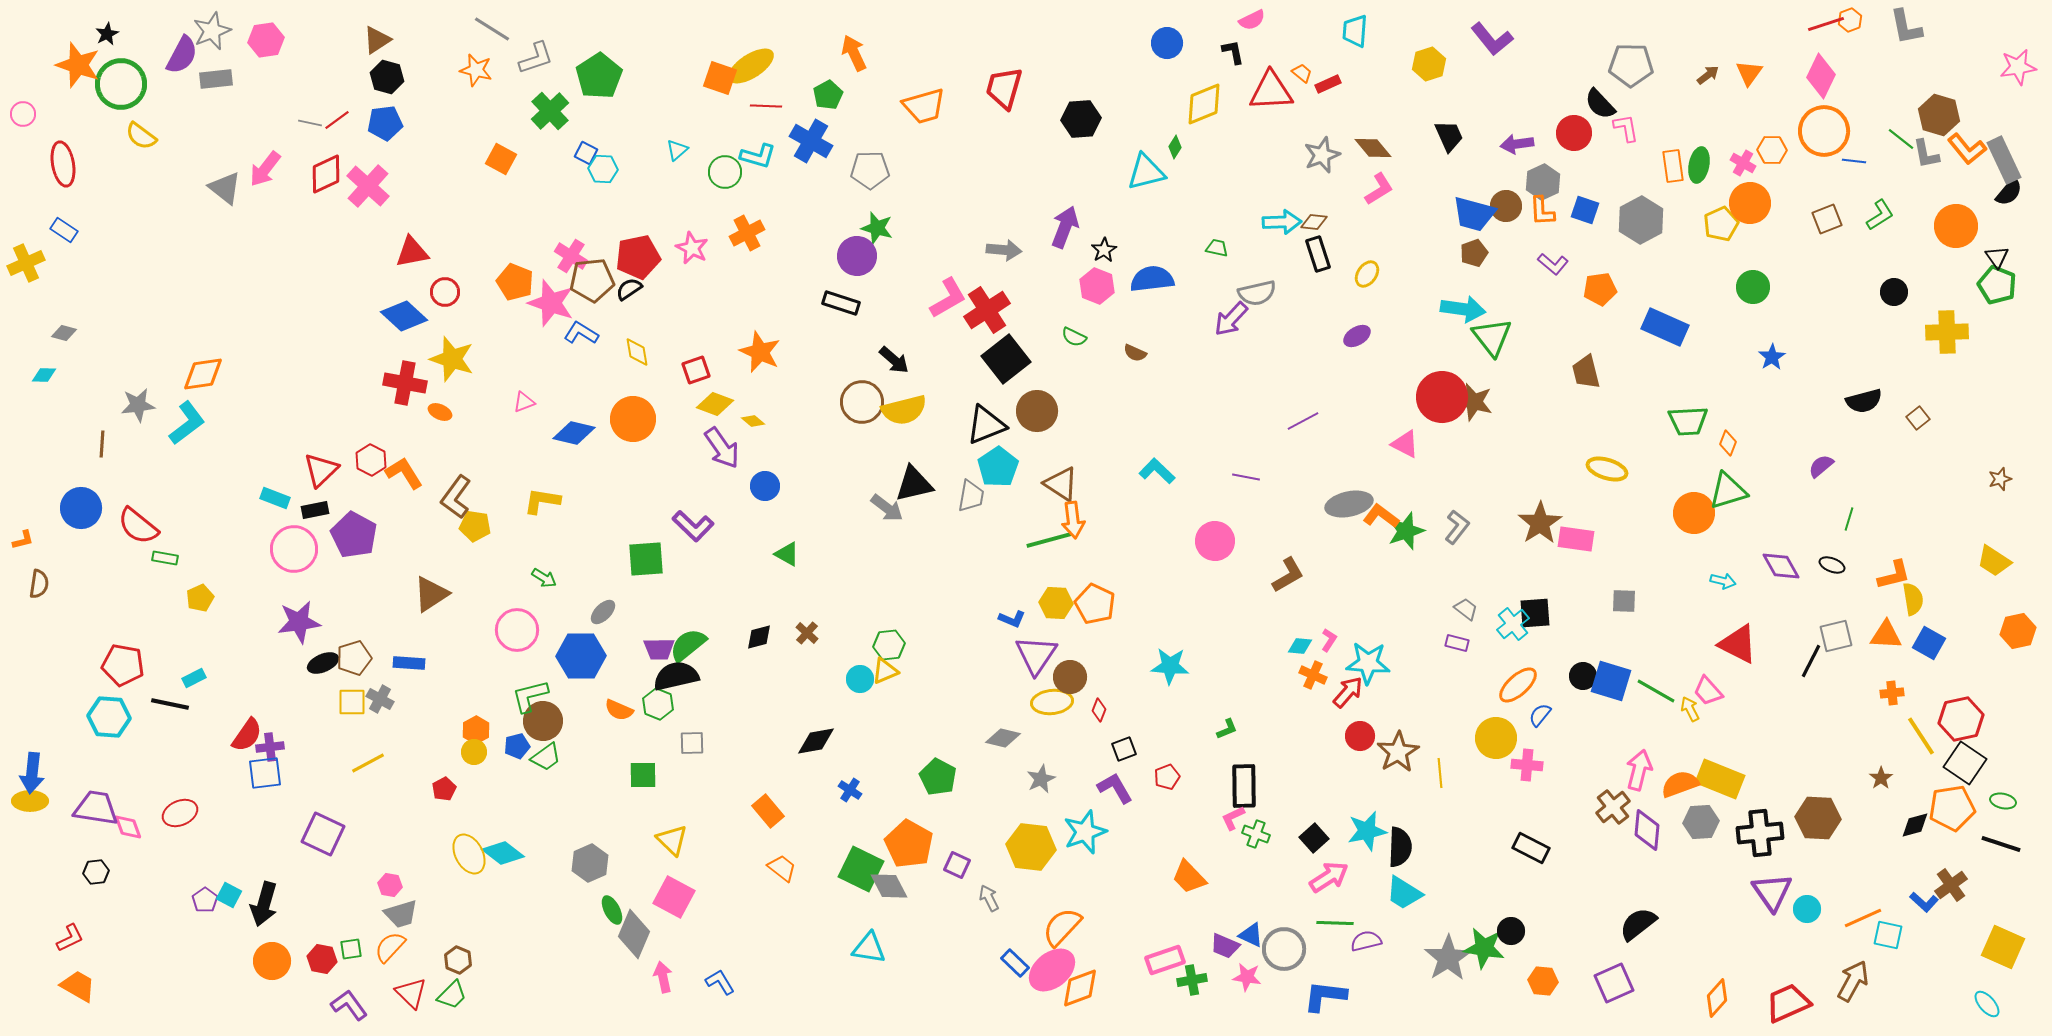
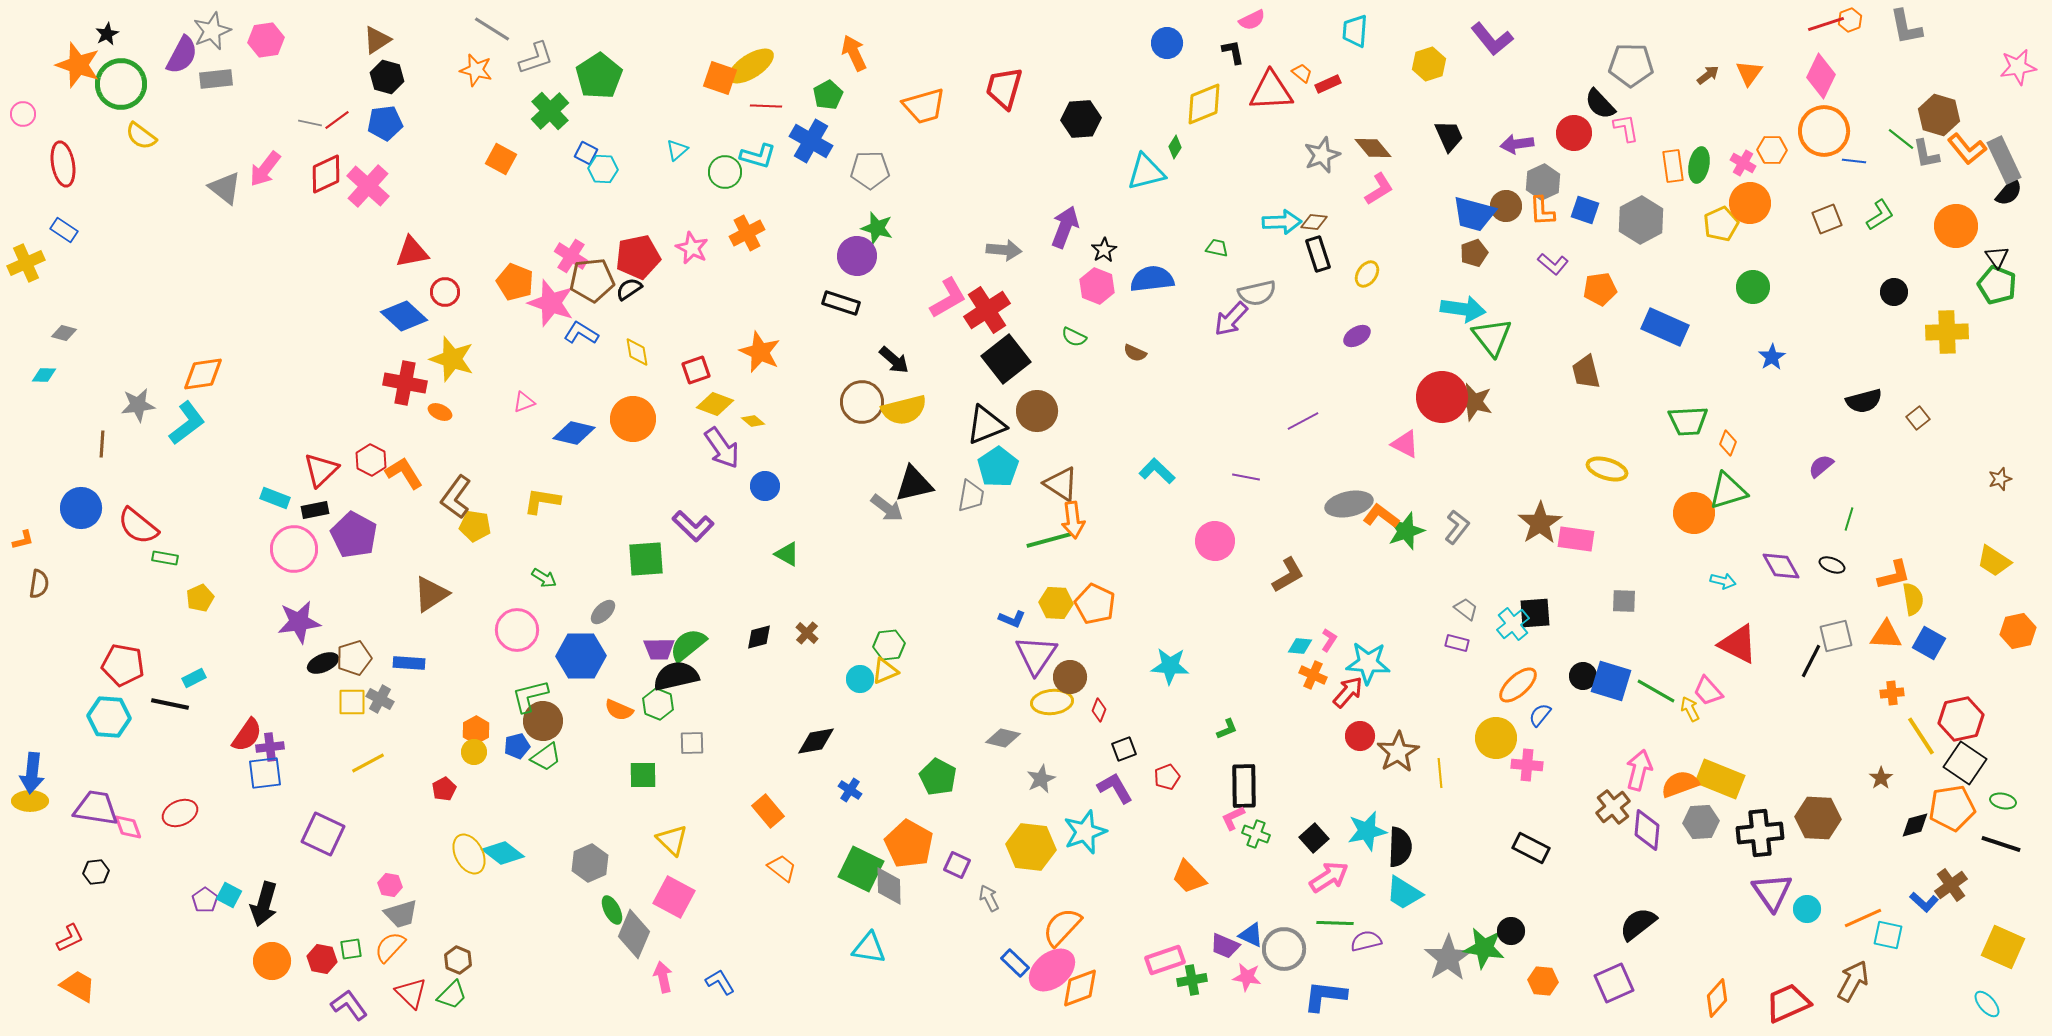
gray diamond at (889, 886): rotated 27 degrees clockwise
